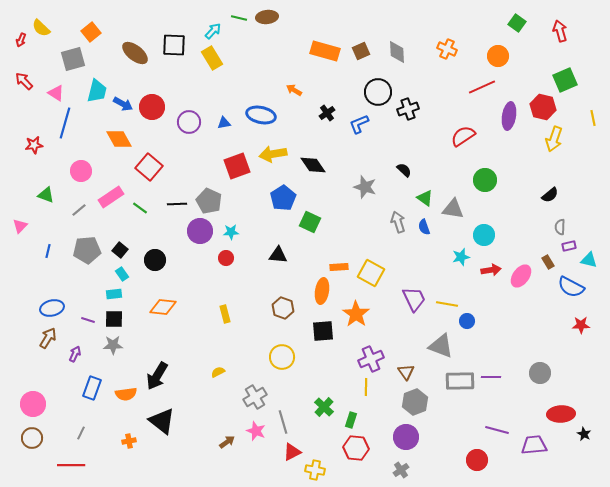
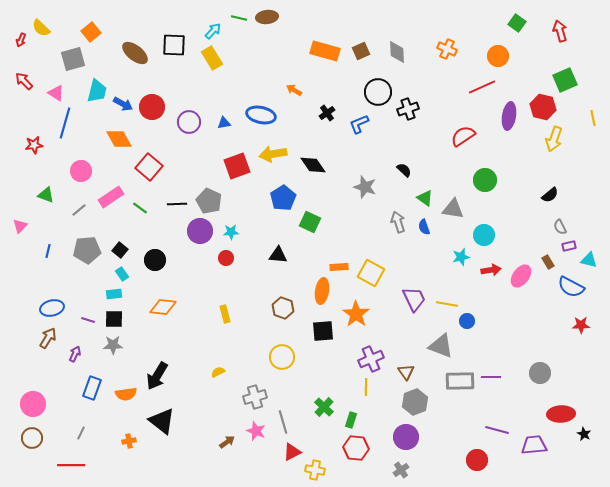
gray semicircle at (560, 227): rotated 28 degrees counterclockwise
gray cross at (255, 397): rotated 15 degrees clockwise
